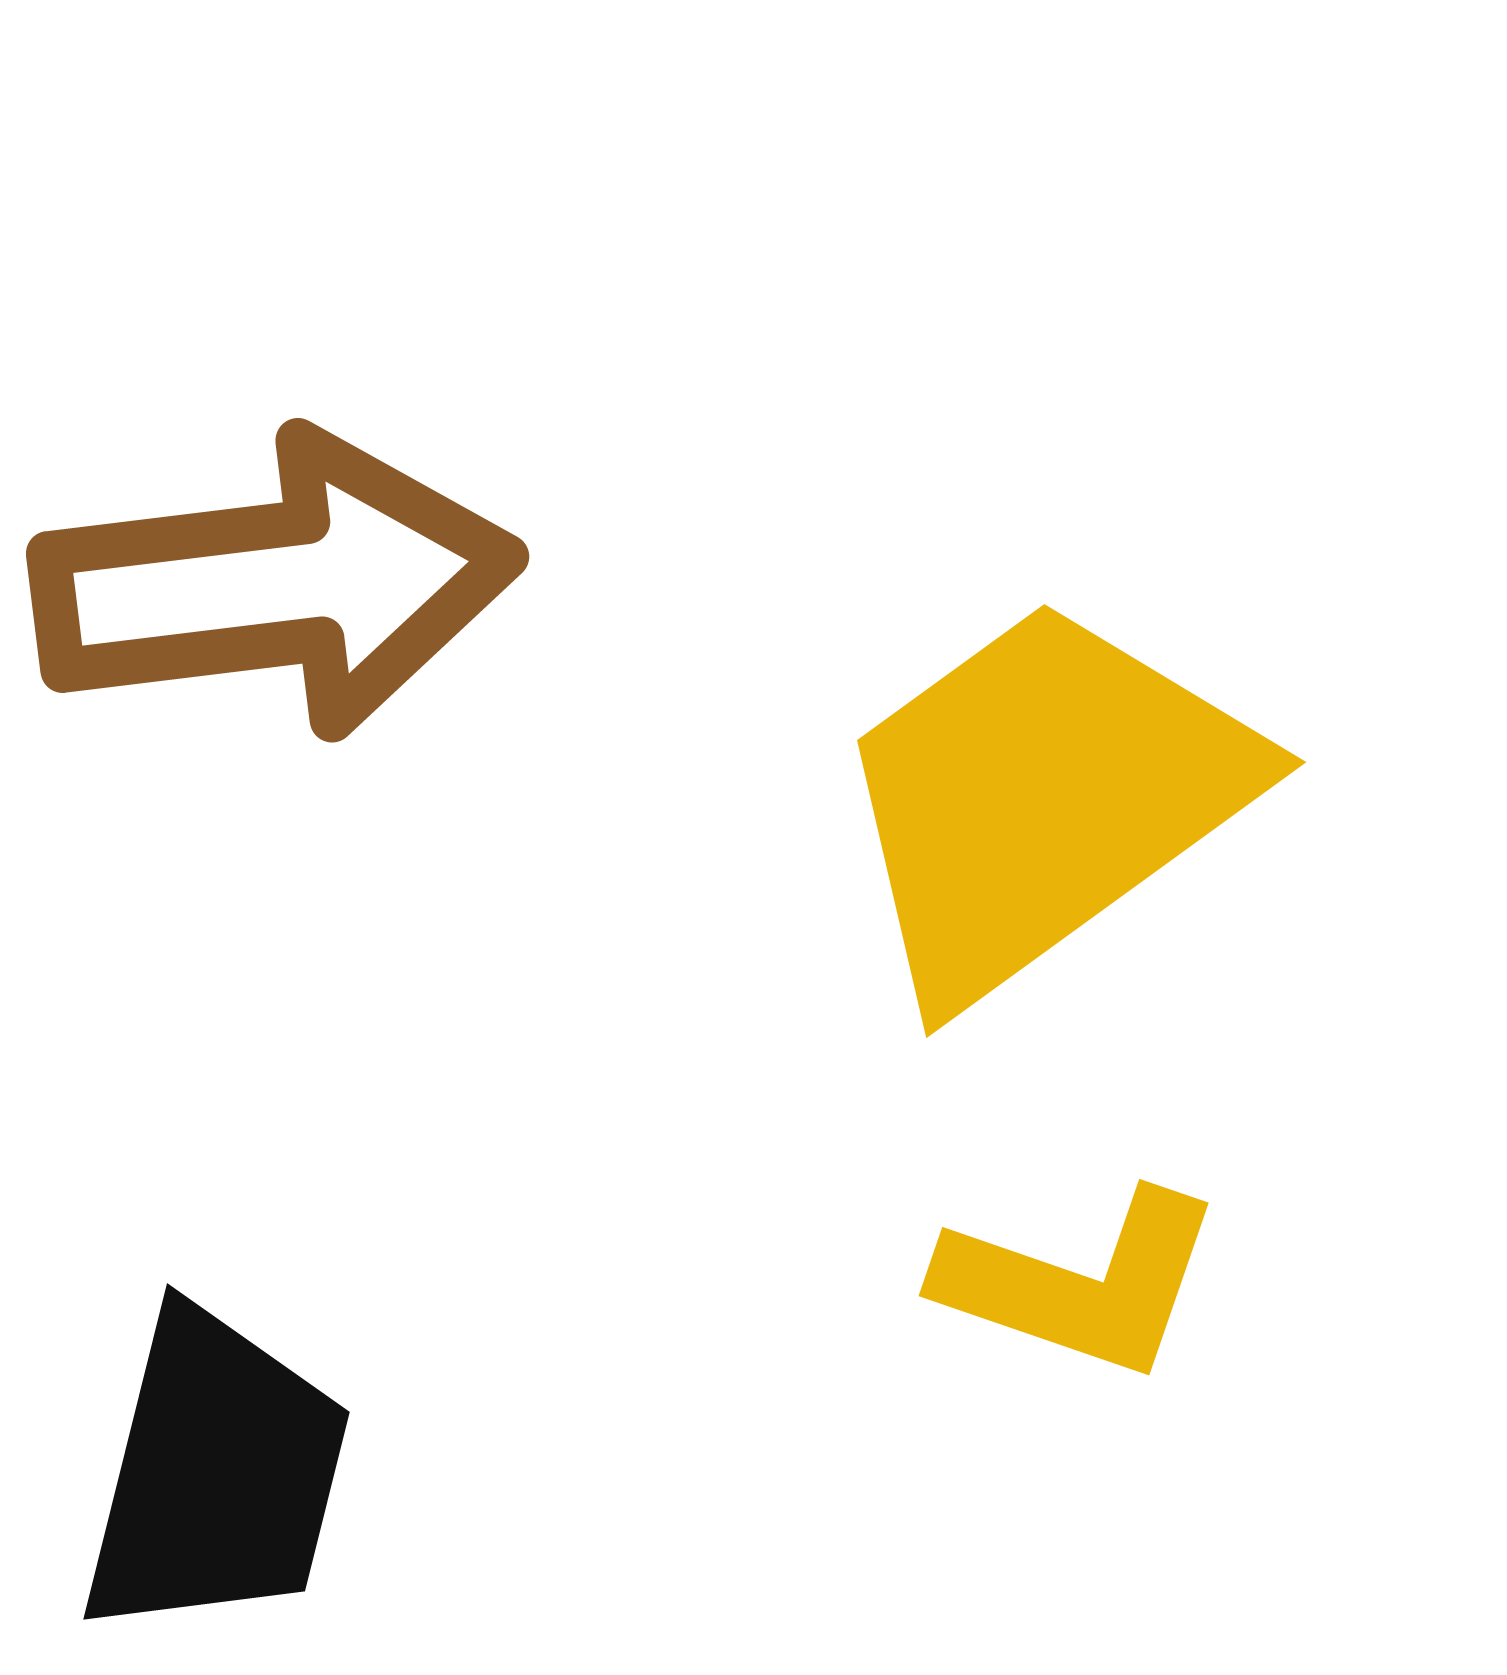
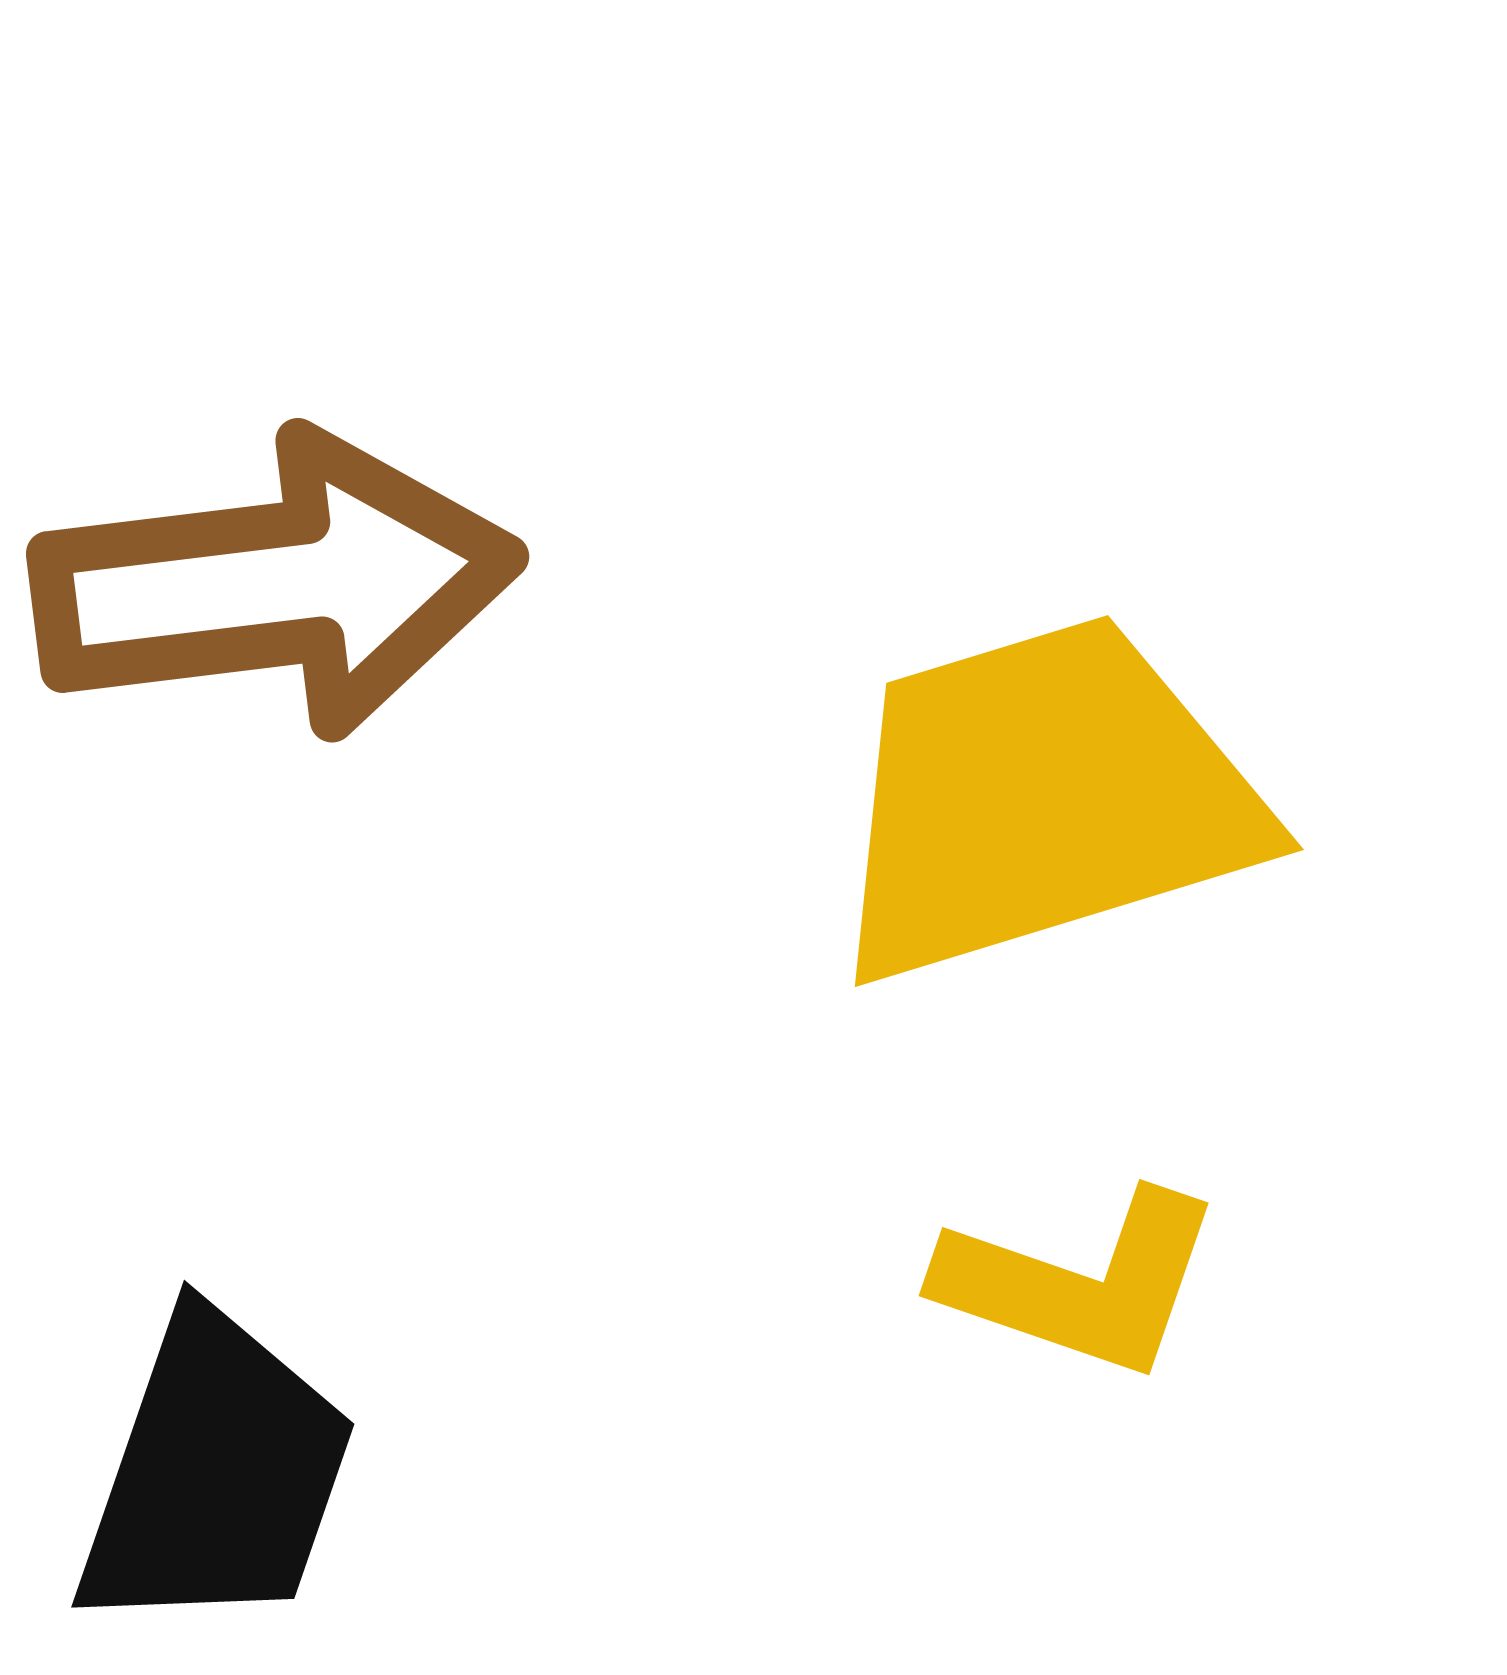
yellow trapezoid: rotated 19 degrees clockwise
black trapezoid: rotated 5 degrees clockwise
